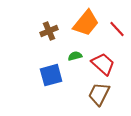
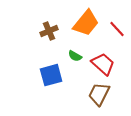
green semicircle: rotated 136 degrees counterclockwise
